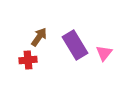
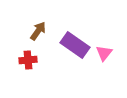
brown arrow: moved 1 px left, 6 px up
purple rectangle: rotated 24 degrees counterclockwise
